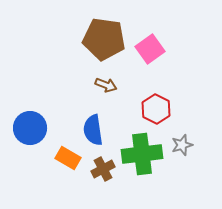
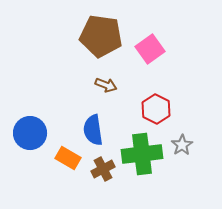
brown pentagon: moved 3 px left, 3 px up
blue circle: moved 5 px down
gray star: rotated 15 degrees counterclockwise
